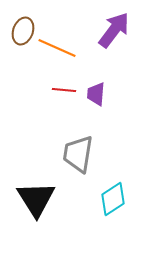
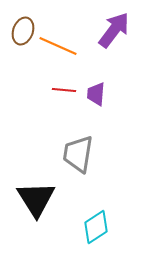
orange line: moved 1 px right, 2 px up
cyan diamond: moved 17 px left, 28 px down
